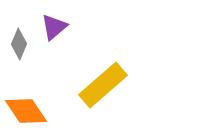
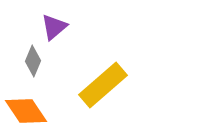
gray diamond: moved 14 px right, 17 px down
